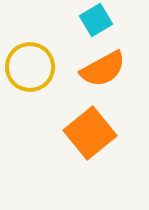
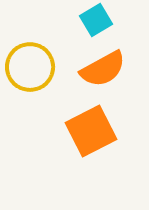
orange square: moved 1 px right, 2 px up; rotated 12 degrees clockwise
